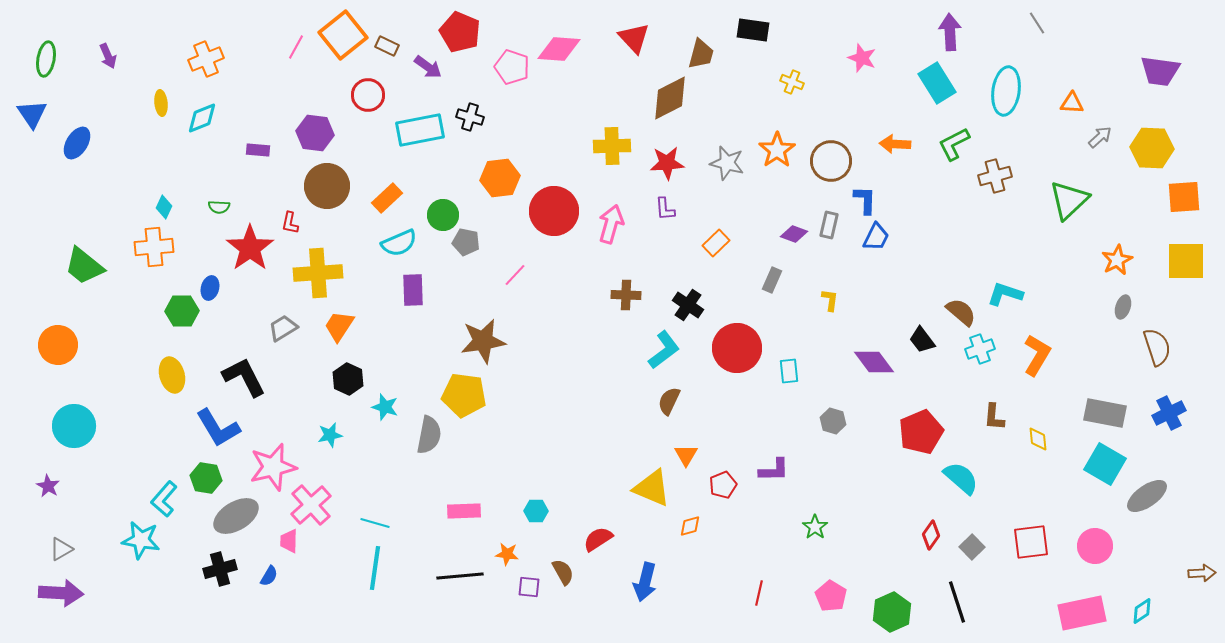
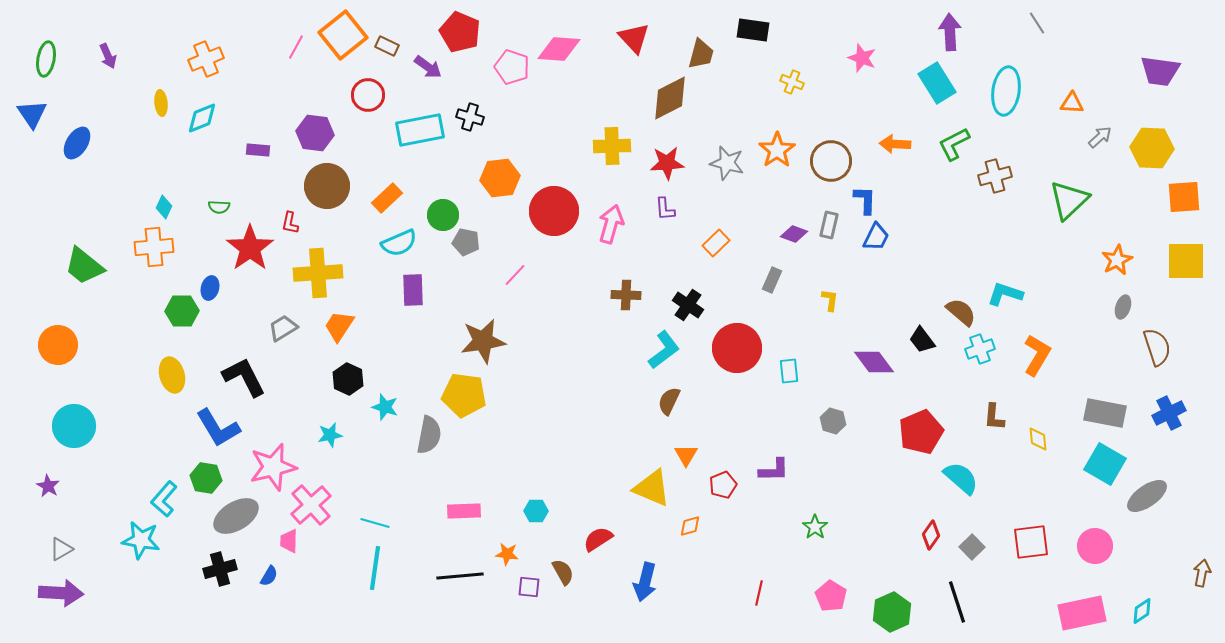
brown arrow at (1202, 573): rotated 76 degrees counterclockwise
